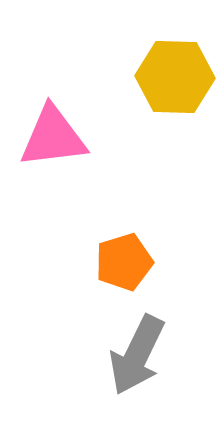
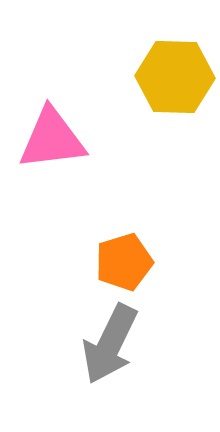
pink triangle: moved 1 px left, 2 px down
gray arrow: moved 27 px left, 11 px up
